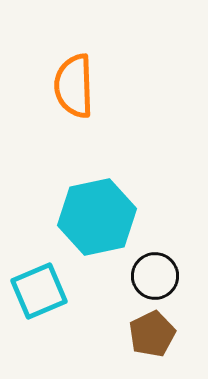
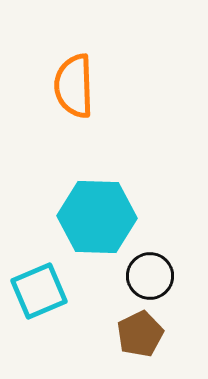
cyan hexagon: rotated 14 degrees clockwise
black circle: moved 5 px left
brown pentagon: moved 12 px left
